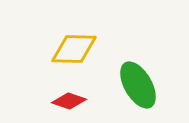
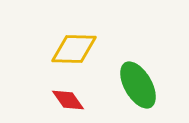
red diamond: moved 1 px left, 1 px up; rotated 36 degrees clockwise
